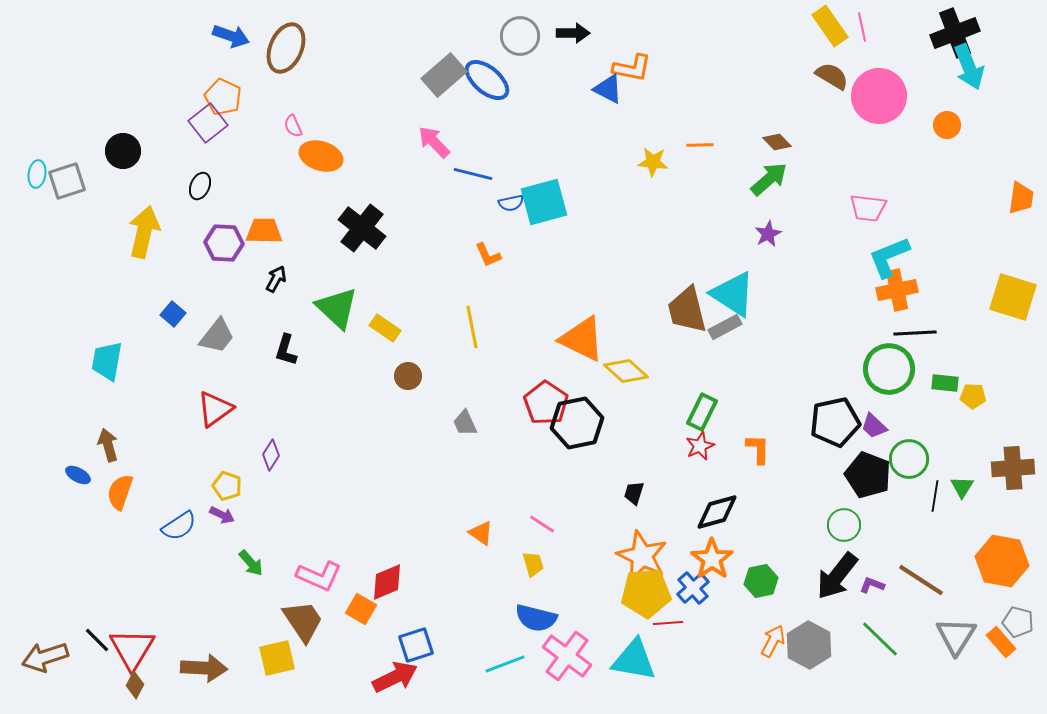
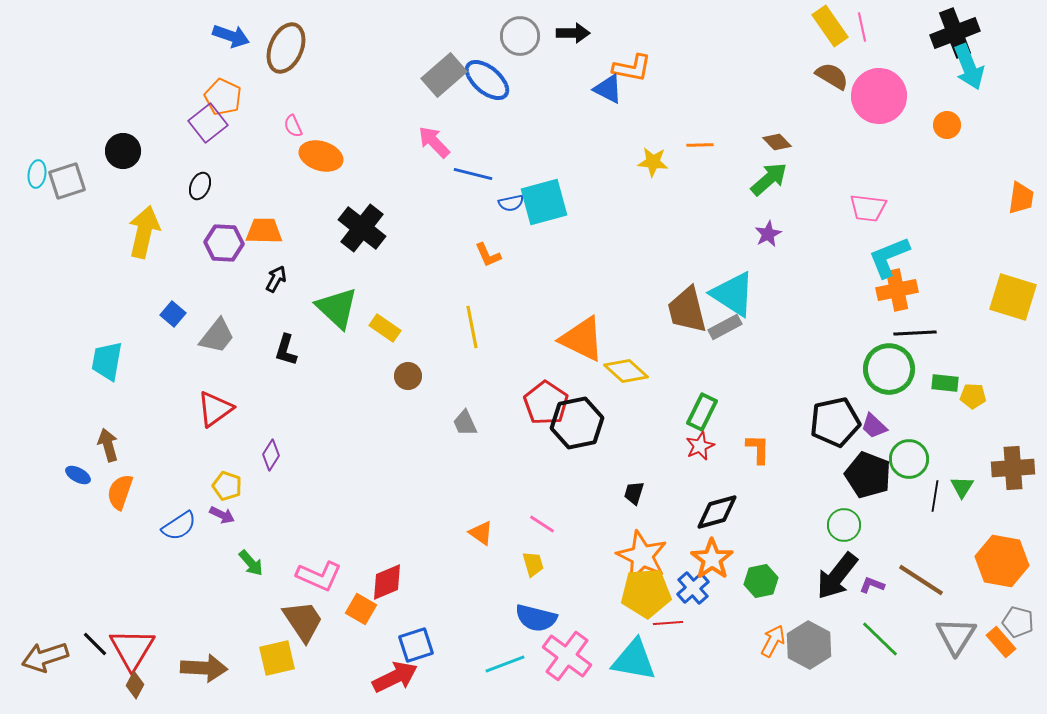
black line at (97, 640): moved 2 px left, 4 px down
